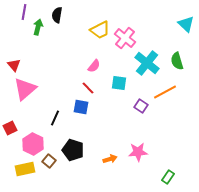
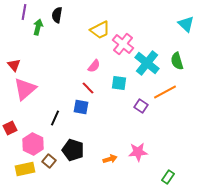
pink cross: moved 2 px left, 6 px down
